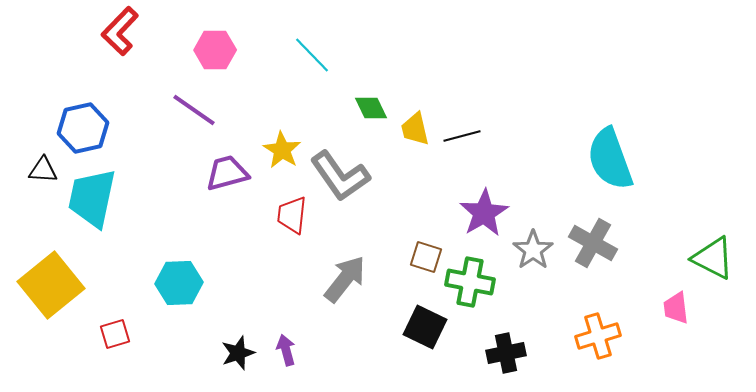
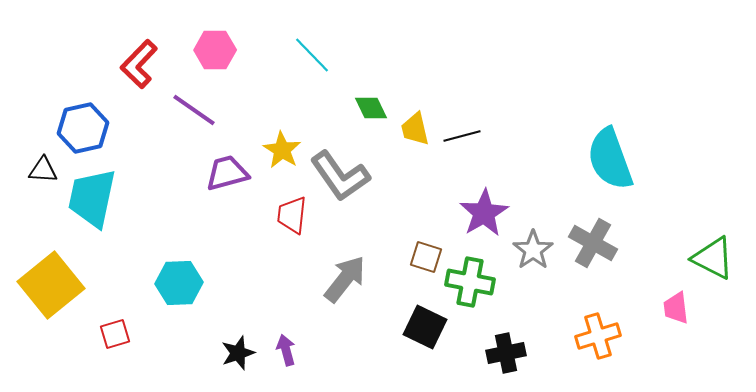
red L-shape: moved 19 px right, 33 px down
